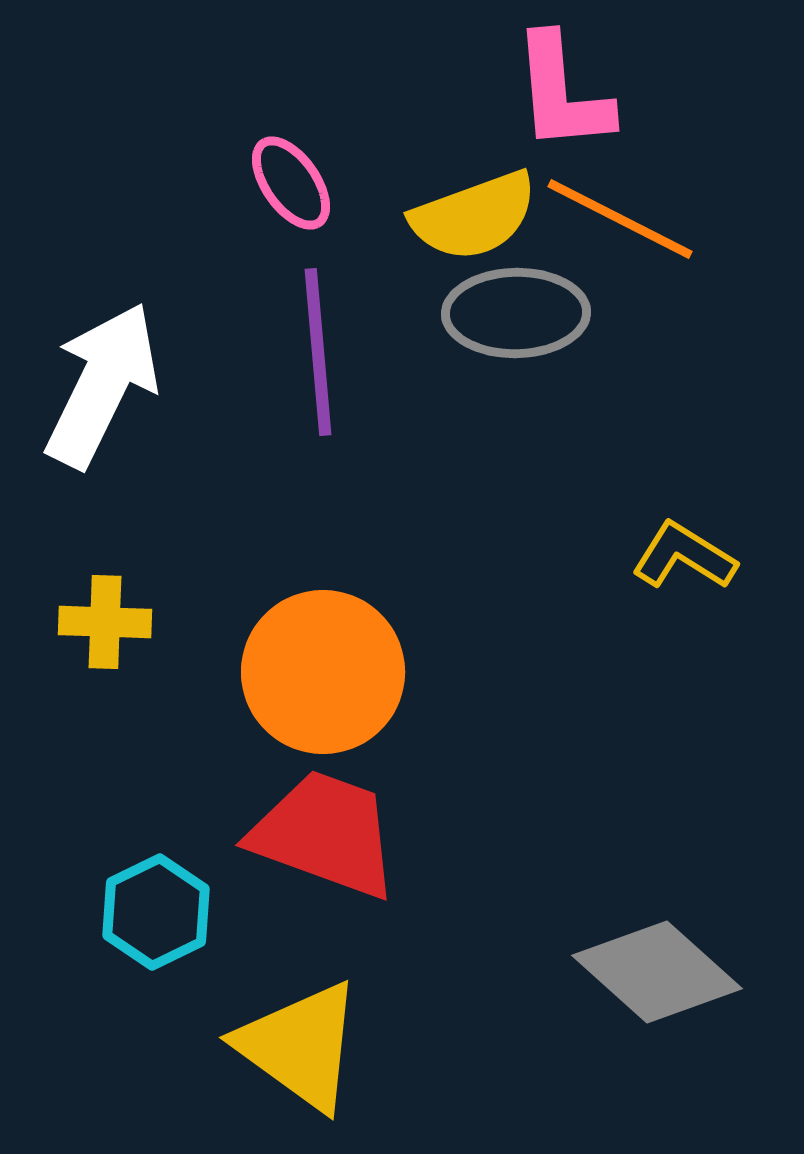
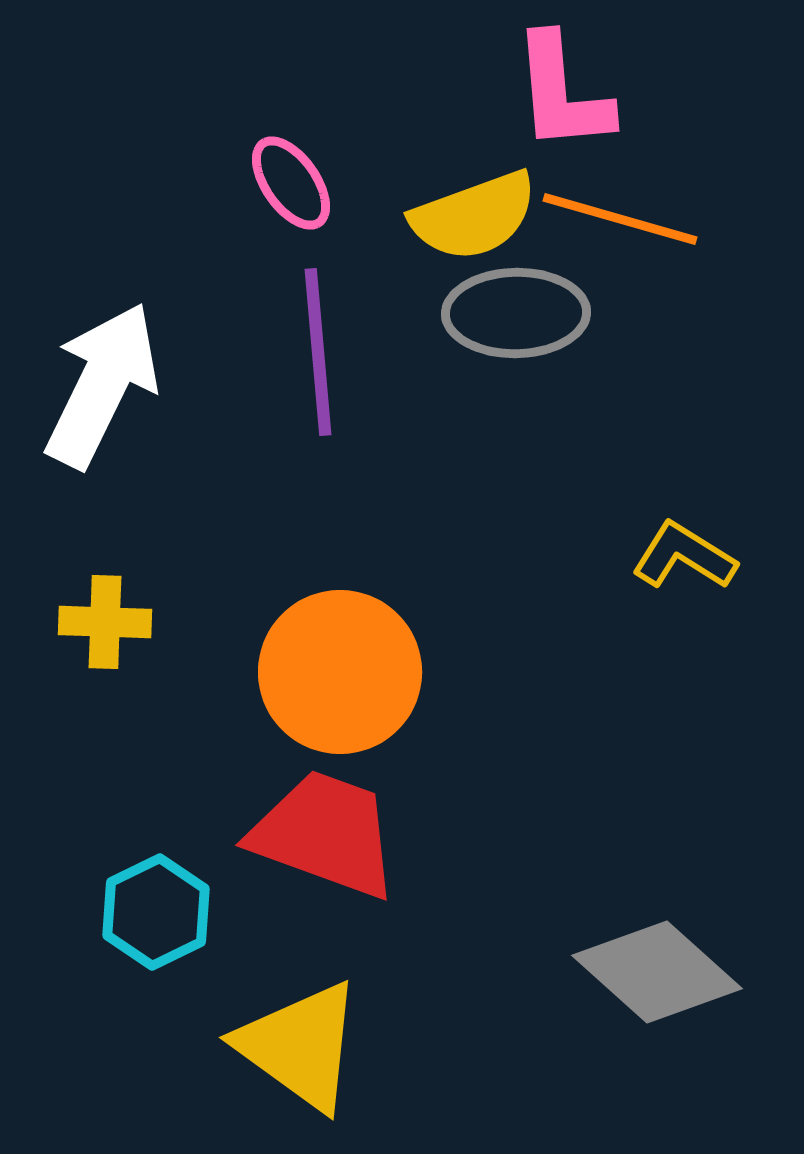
orange line: rotated 11 degrees counterclockwise
orange circle: moved 17 px right
